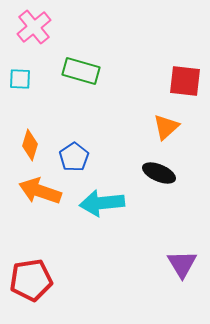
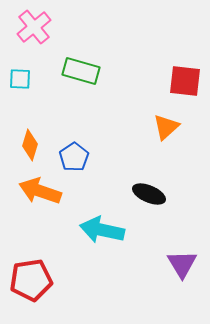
black ellipse: moved 10 px left, 21 px down
cyan arrow: moved 27 px down; rotated 18 degrees clockwise
